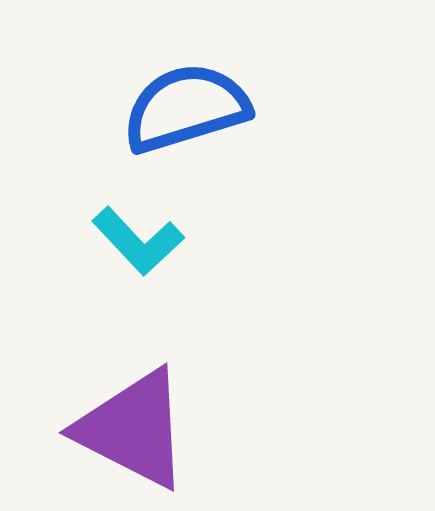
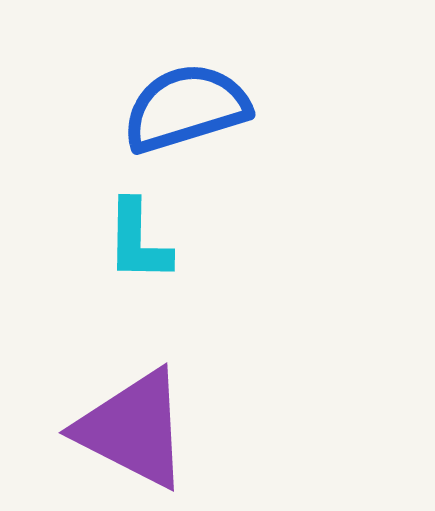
cyan L-shape: rotated 44 degrees clockwise
